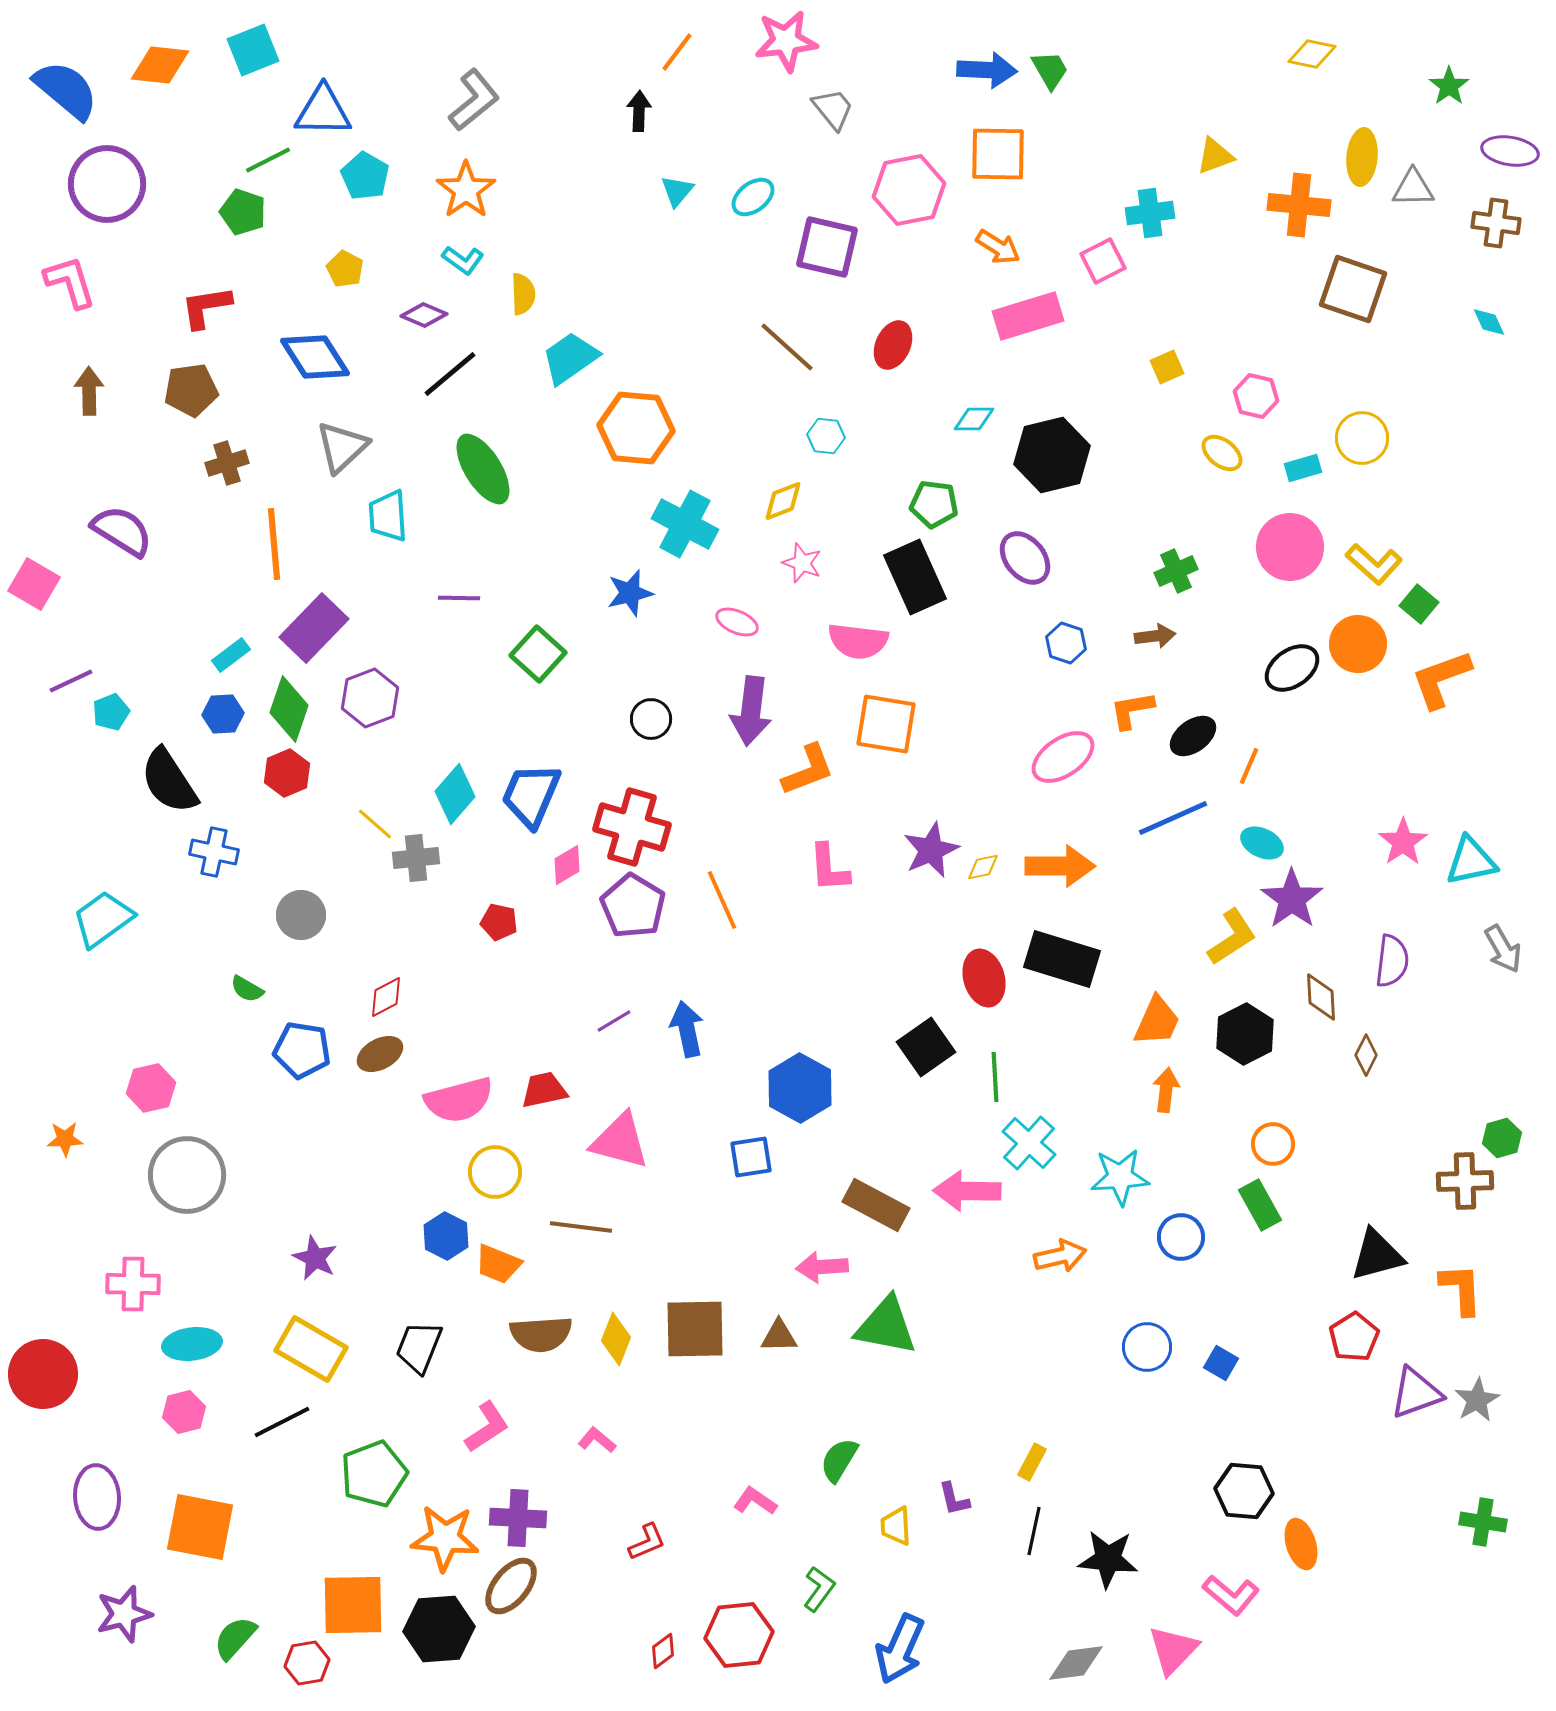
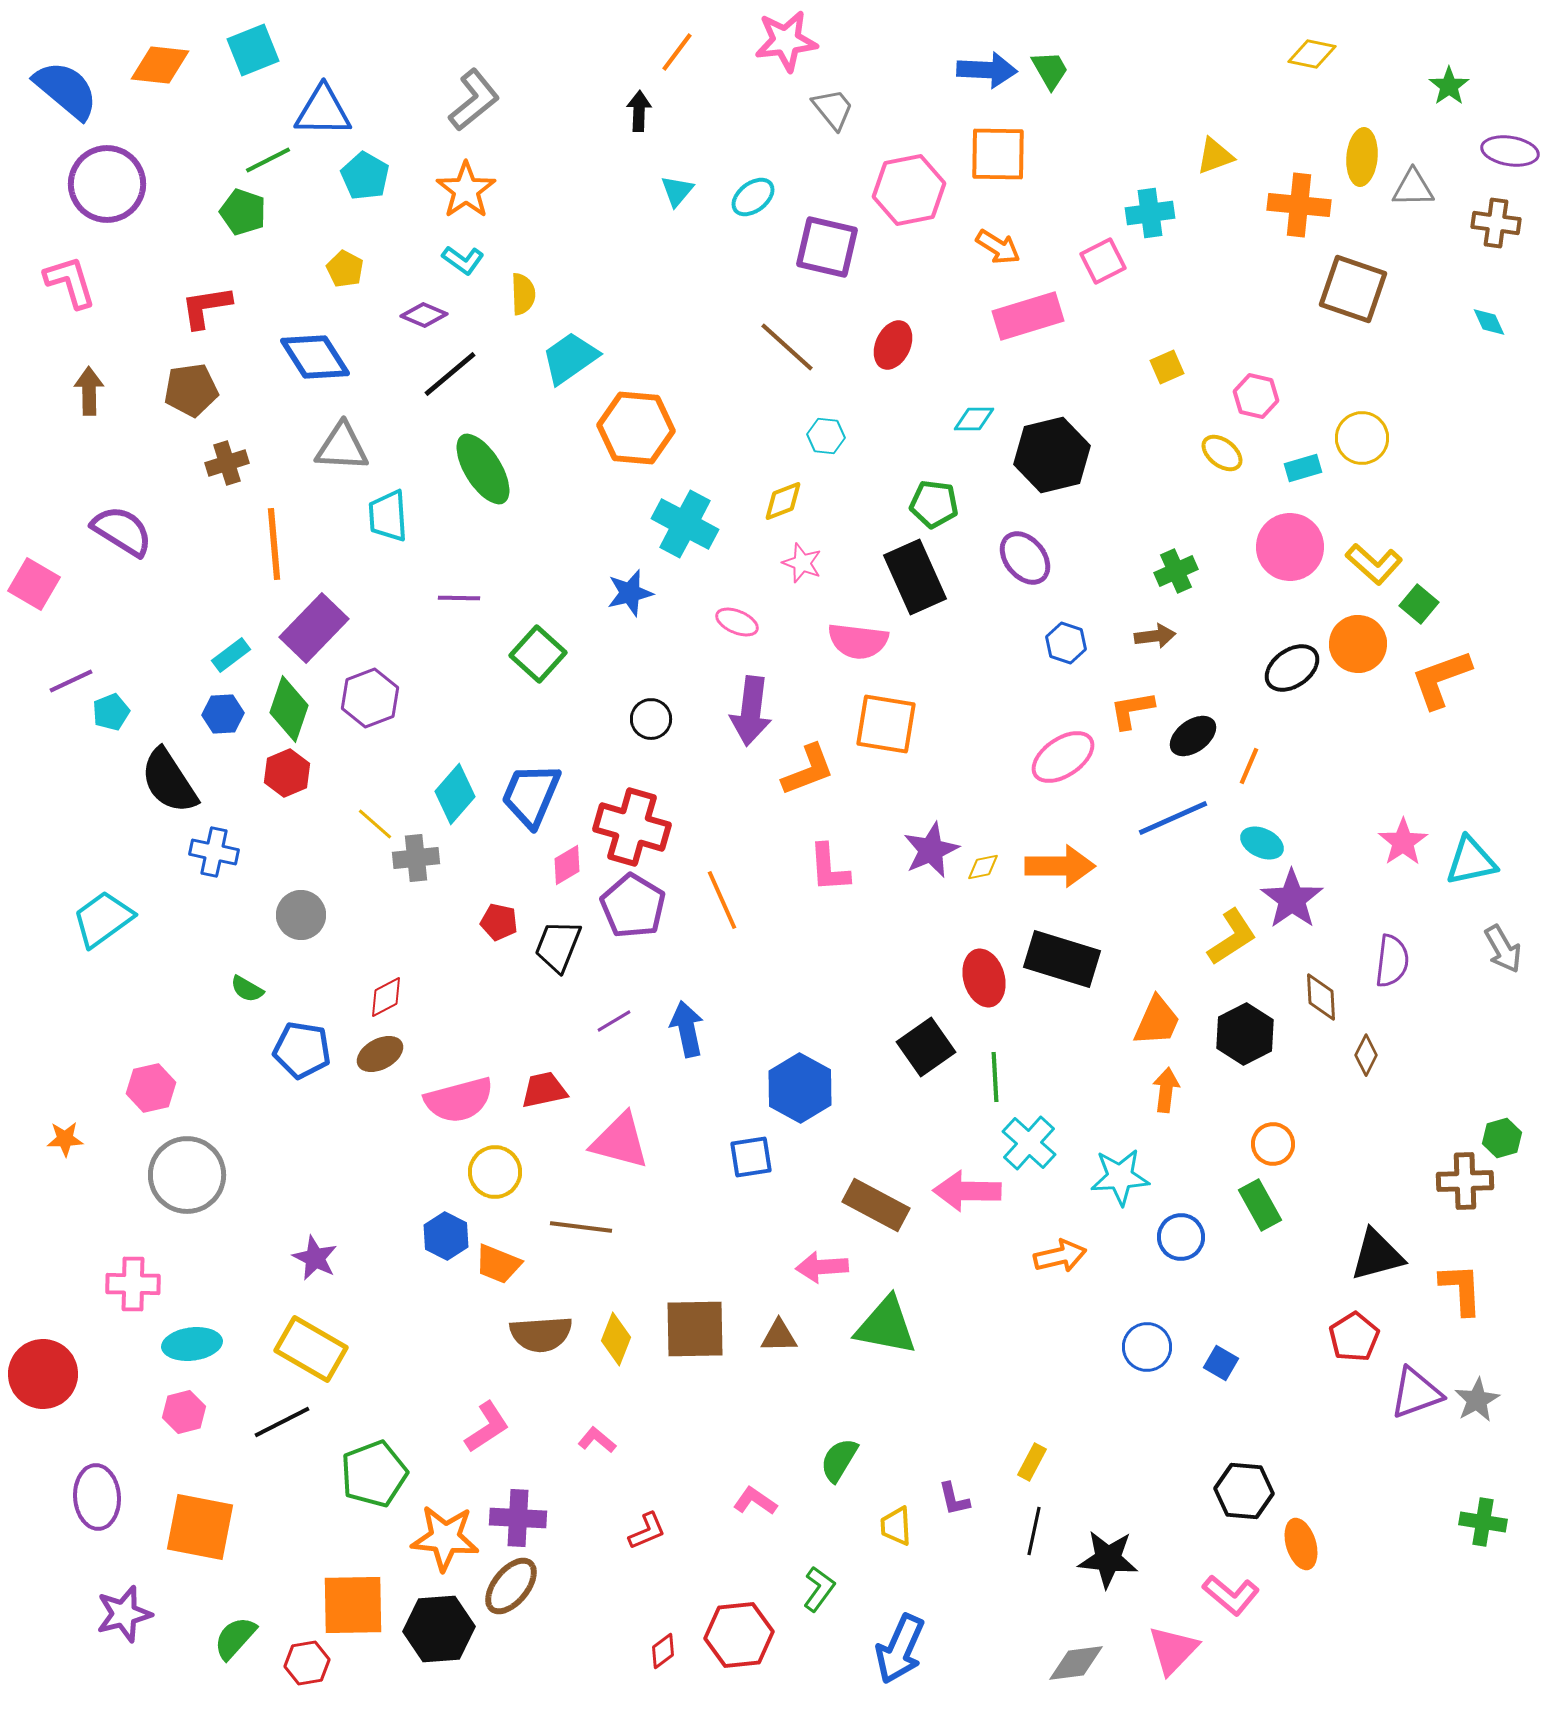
gray triangle at (342, 447): rotated 46 degrees clockwise
black trapezoid at (419, 1347): moved 139 px right, 401 px up
red L-shape at (647, 1542): moved 11 px up
